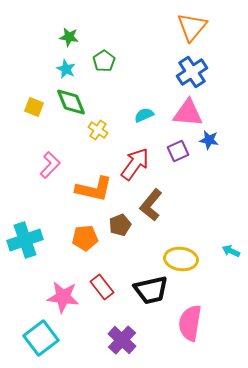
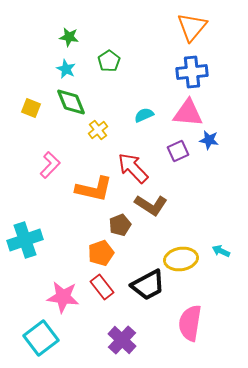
green pentagon: moved 5 px right
blue cross: rotated 28 degrees clockwise
yellow square: moved 3 px left, 1 px down
yellow cross: rotated 18 degrees clockwise
red arrow: moved 2 px left, 4 px down; rotated 80 degrees counterclockwise
brown L-shape: rotated 96 degrees counterclockwise
orange pentagon: moved 16 px right, 15 px down; rotated 15 degrees counterclockwise
cyan arrow: moved 10 px left
yellow ellipse: rotated 16 degrees counterclockwise
black trapezoid: moved 3 px left, 5 px up; rotated 15 degrees counterclockwise
